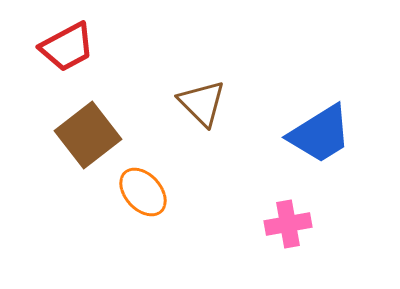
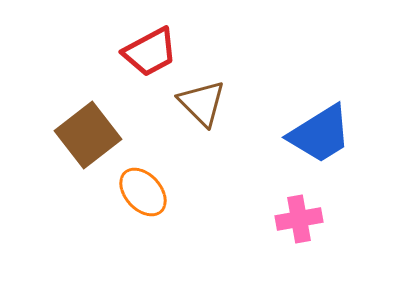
red trapezoid: moved 83 px right, 5 px down
pink cross: moved 11 px right, 5 px up
